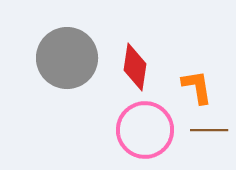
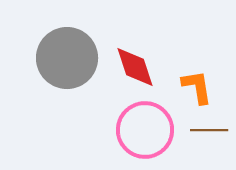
red diamond: rotated 27 degrees counterclockwise
